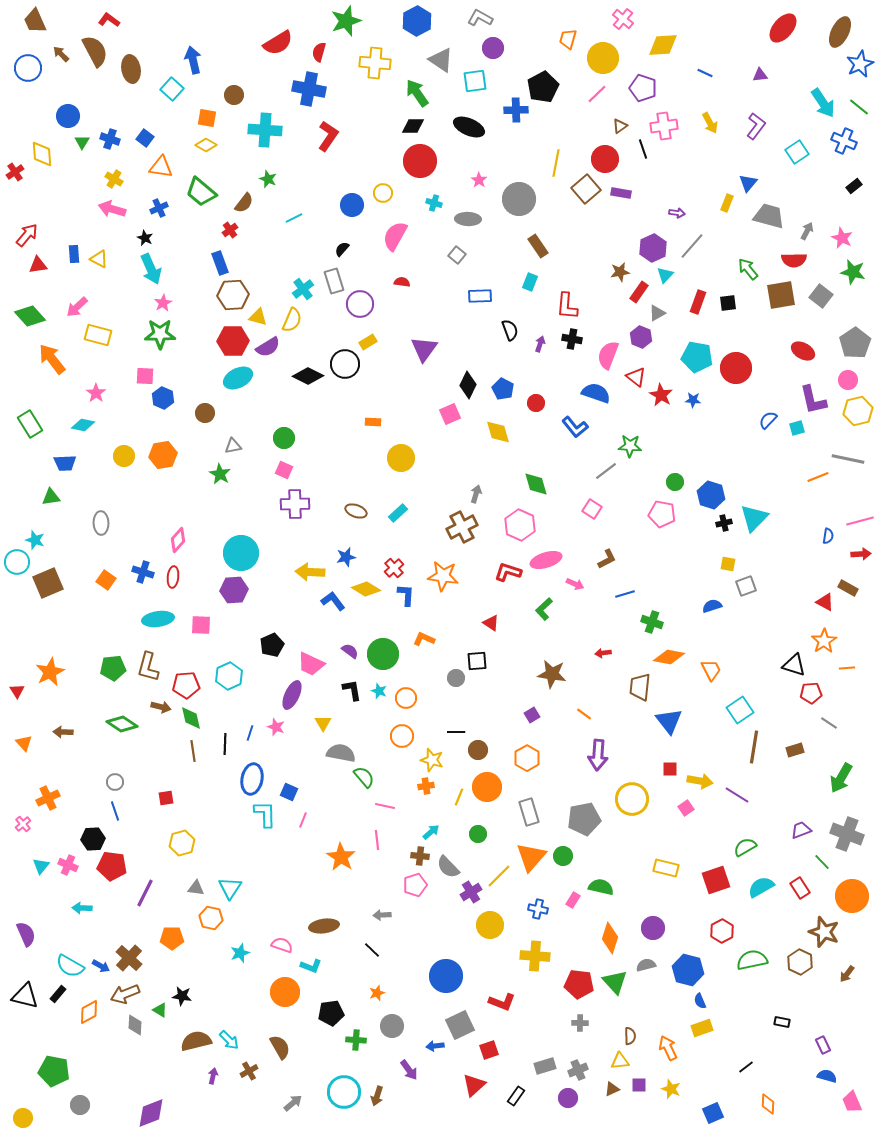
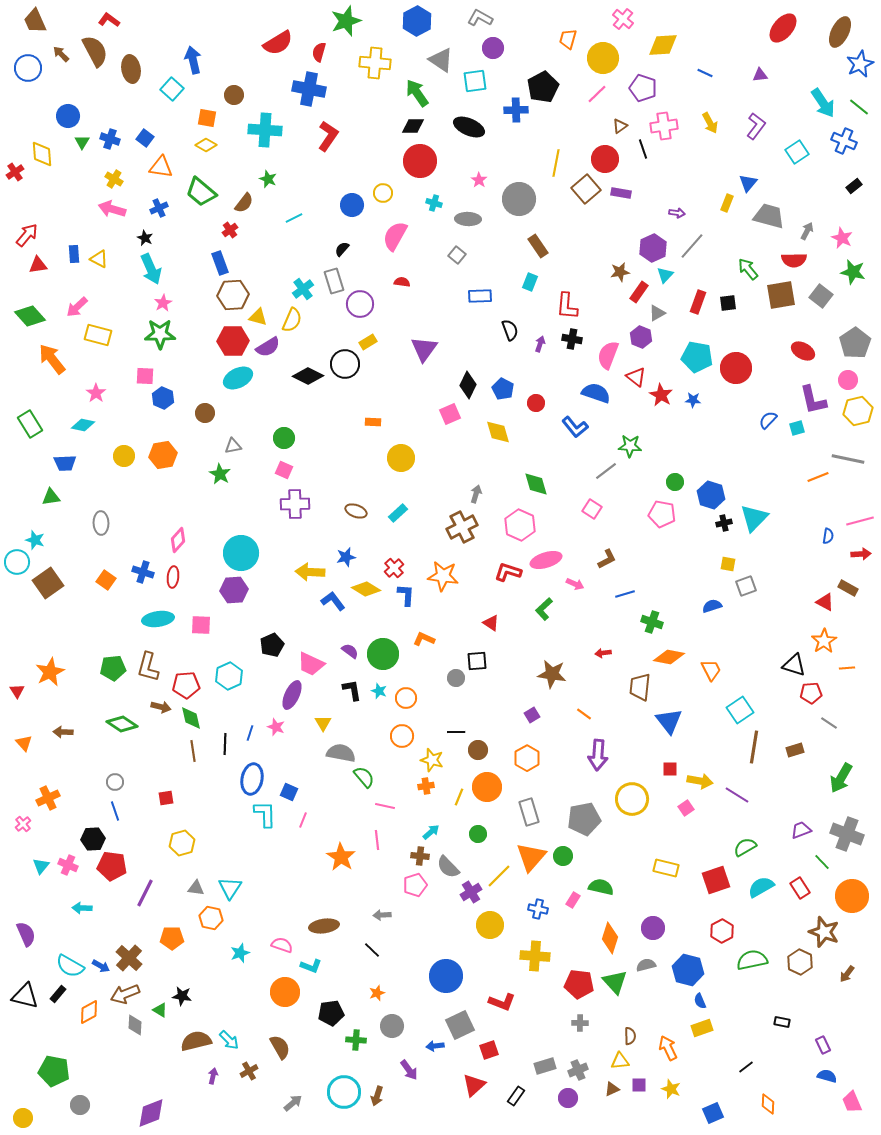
brown square at (48, 583): rotated 12 degrees counterclockwise
